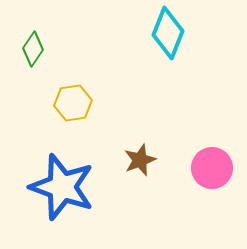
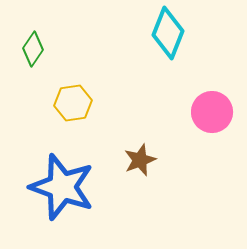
pink circle: moved 56 px up
